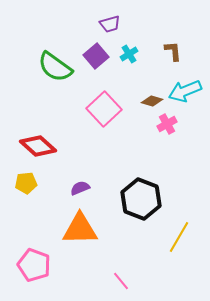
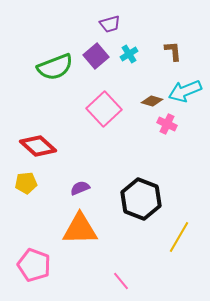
green semicircle: rotated 57 degrees counterclockwise
pink cross: rotated 36 degrees counterclockwise
